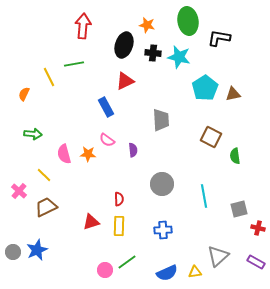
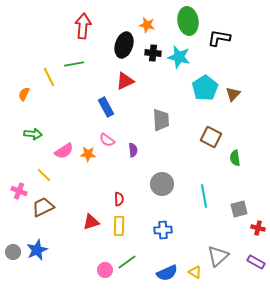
brown triangle at (233, 94): rotated 35 degrees counterclockwise
pink semicircle at (64, 154): moved 3 px up; rotated 108 degrees counterclockwise
green semicircle at (235, 156): moved 2 px down
pink cross at (19, 191): rotated 21 degrees counterclockwise
brown trapezoid at (46, 207): moved 3 px left
yellow triangle at (195, 272): rotated 40 degrees clockwise
